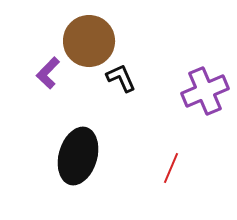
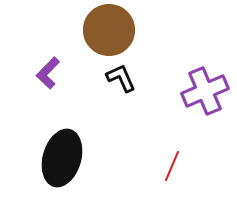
brown circle: moved 20 px right, 11 px up
black ellipse: moved 16 px left, 2 px down
red line: moved 1 px right, 2 px up
